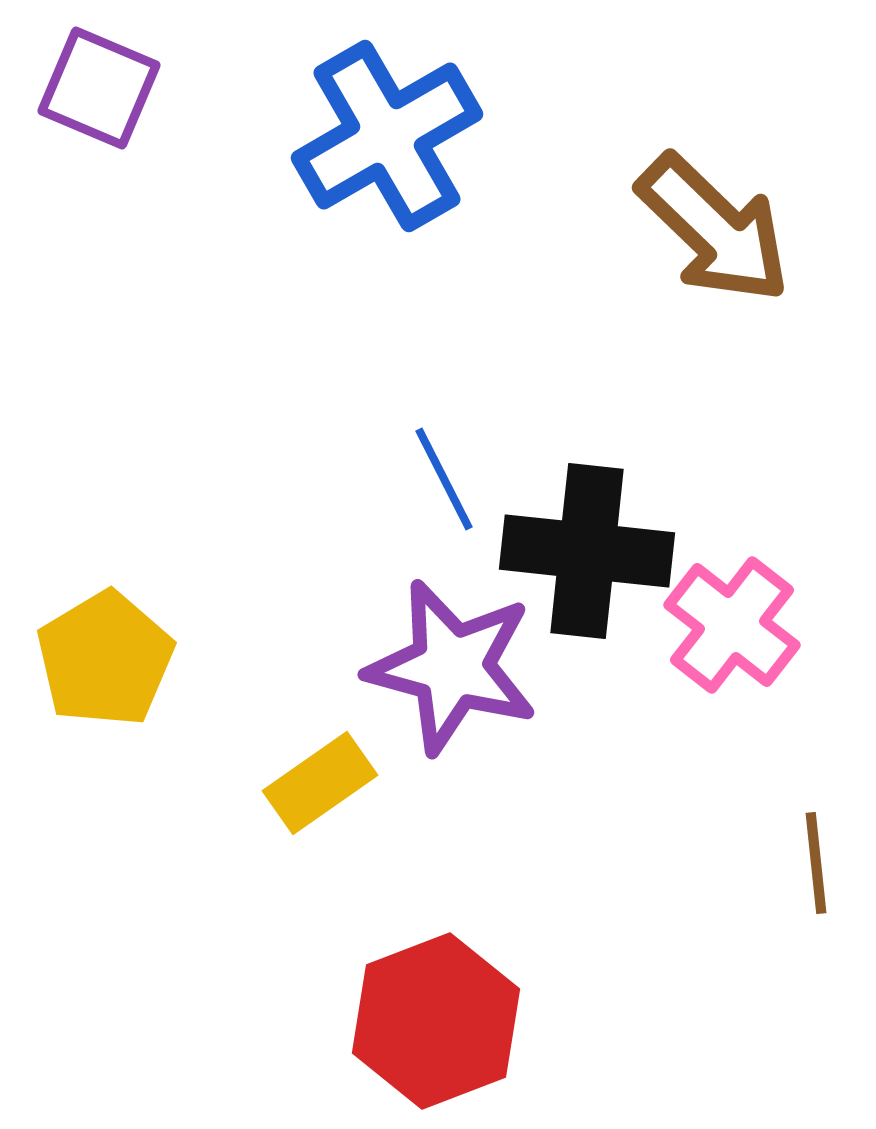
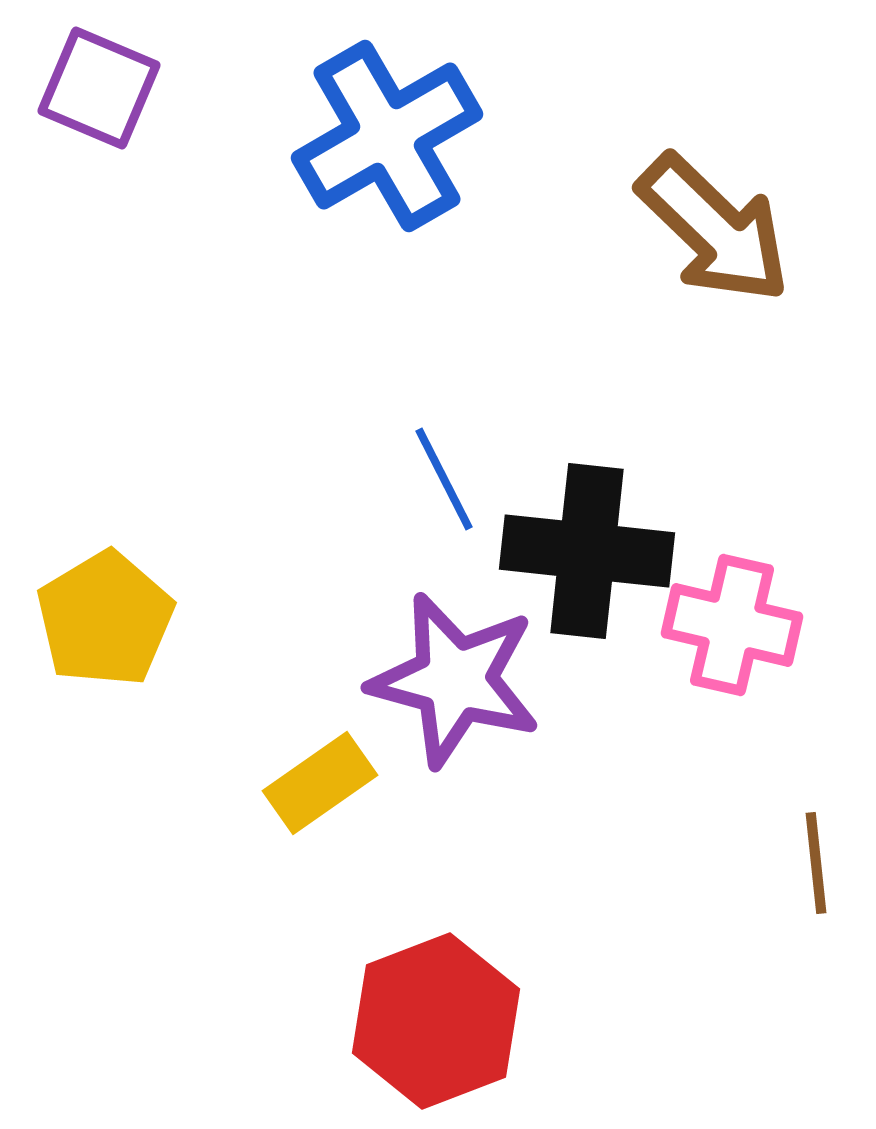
pink cross: rotated 25 degrees counterclockwise
yellow pentagon: moved 40 px up
purple star: moved 3 px right, 13 px down
